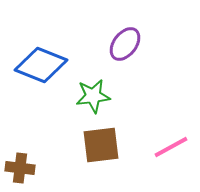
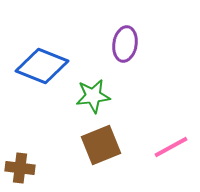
purple ellipse: rotated 28 degrees counterclockwise
blue diamond: moved 1 px right, 1 px down
brown square: rotated 15 degrees counterclockwise
